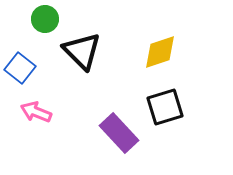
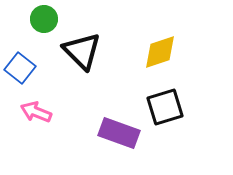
green circle: moved 1 px left
purple rectangle: rotated 27 degrees counterclockwise
